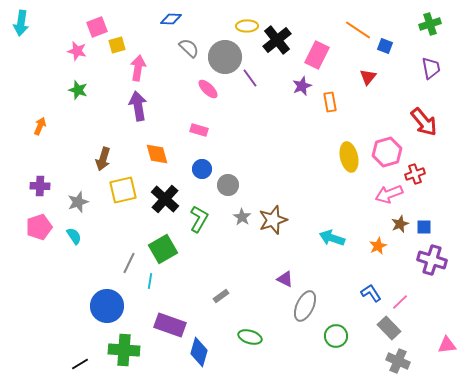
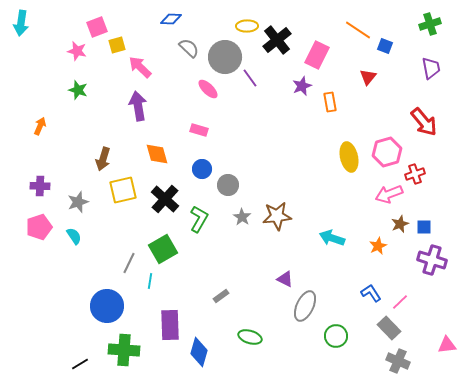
pink arrow at (138, 68): moved 2 px right, 1 px up; rotated 55 degrees counterclockwise
brown star at (273, 220): moved 4 px right, 4 px up; rotated 12 degrees clockwise
purple rectangle at (170, 325): rotated 68 degrees clockwise
